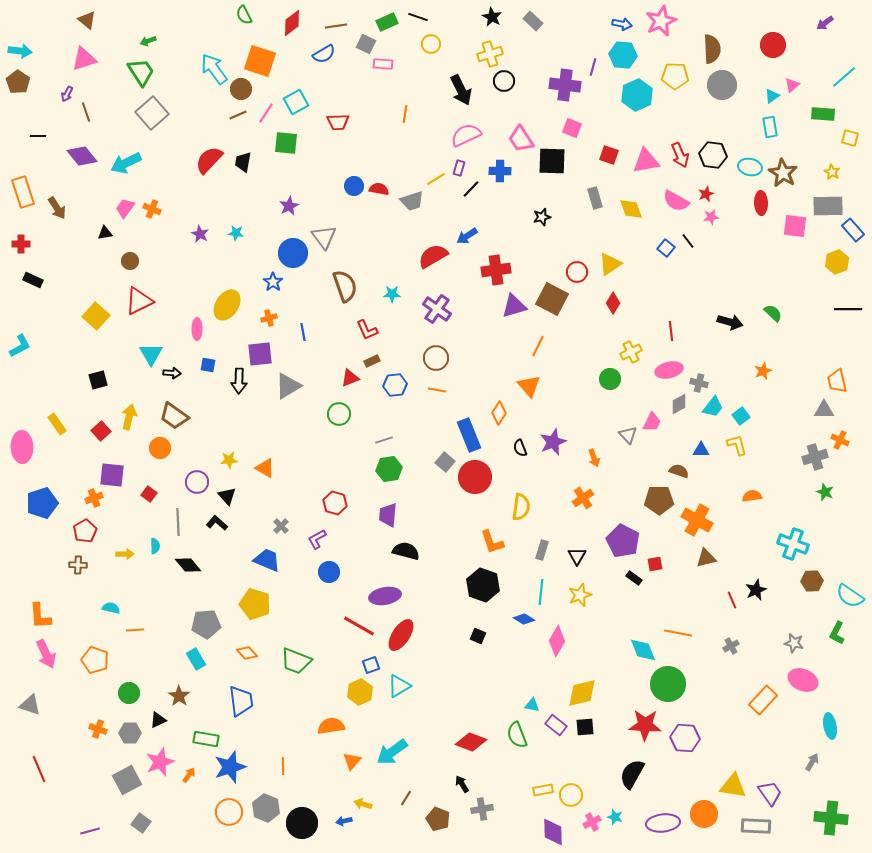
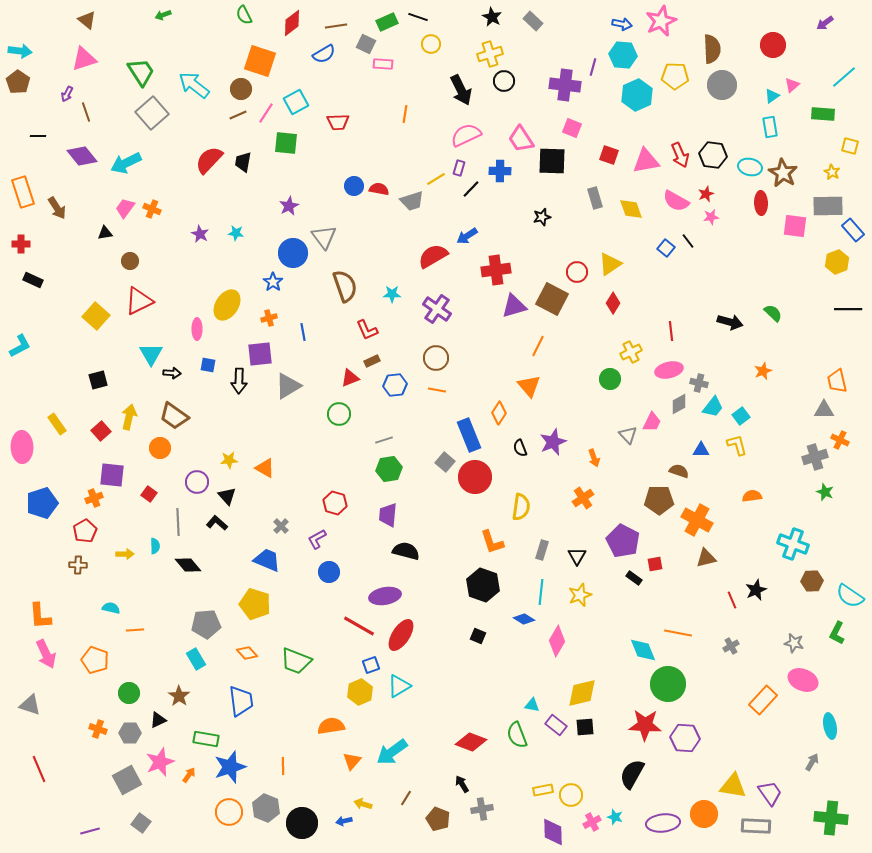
green arrow at (148, 41): moved 15 px right, 26 px up
cyan arrow at (214, 69): moved 20 px left, 16 px down; rotated 16 degrees counterclockwise
yellow square at (850, 138): moved 8 px down
